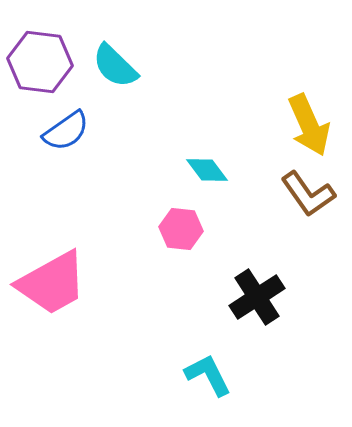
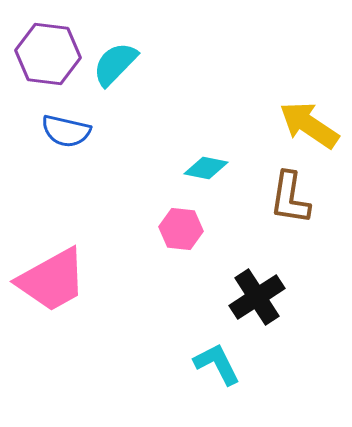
purple hexagon: moved 8 px right, 8 px up
cyan semicircle: moved 2 px up; rotated 90 degrees clockwise
yellow arrow: rotated 148 degrees clockwise
blue semicircle: rotated 48 degrees clockwise
cyan diamond: moved 1 px left, 2 px up; rotated 42 degrees counterclockwise
brown L-shape: moved 18 px left, 4 px down; rotated 44 degrees clockwise
pink trapezoid: moved 3 px up
cyan L-shape: moved 9 px right, 11 px up
